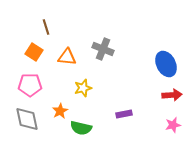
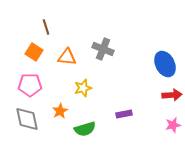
blue ellipse: moved 1 px left
green semicircle: moved 4 px right, 1 px down; rotated 30 degrees counterclockwise
